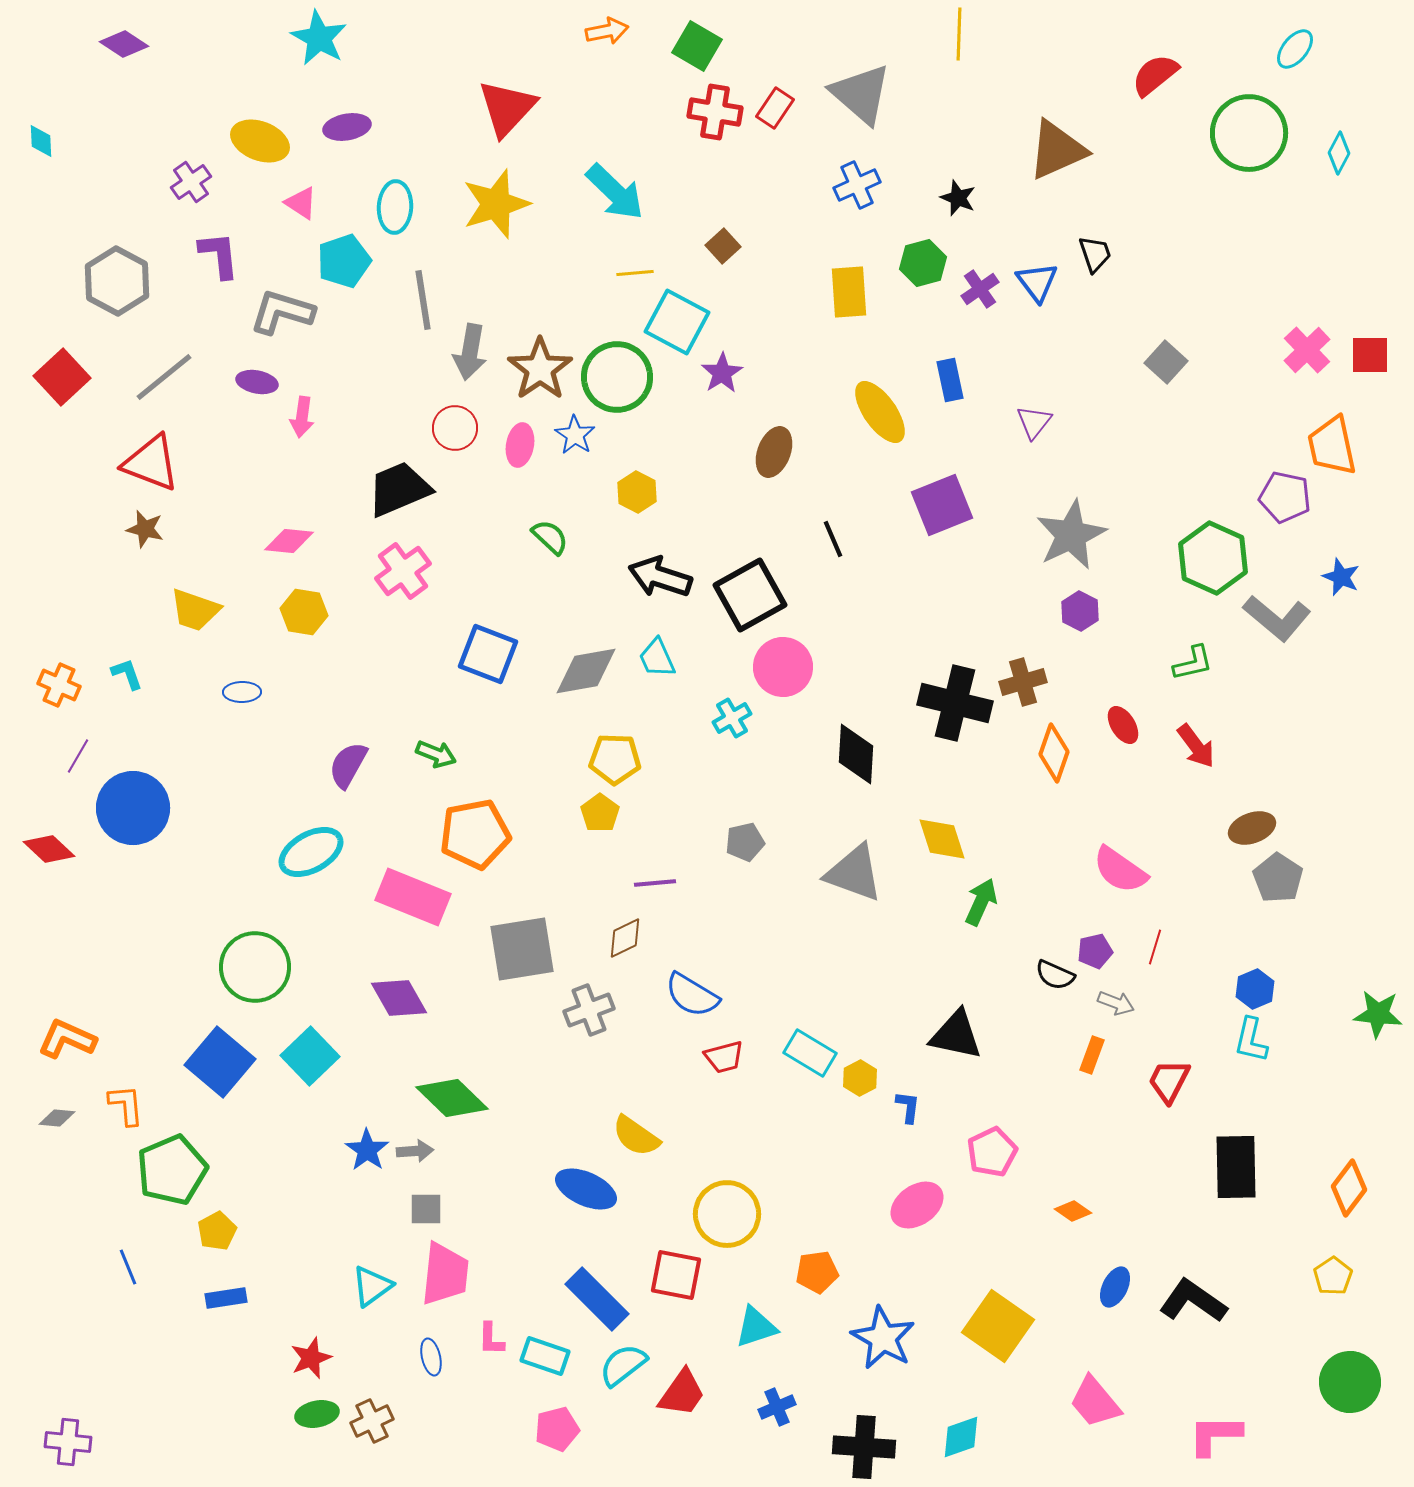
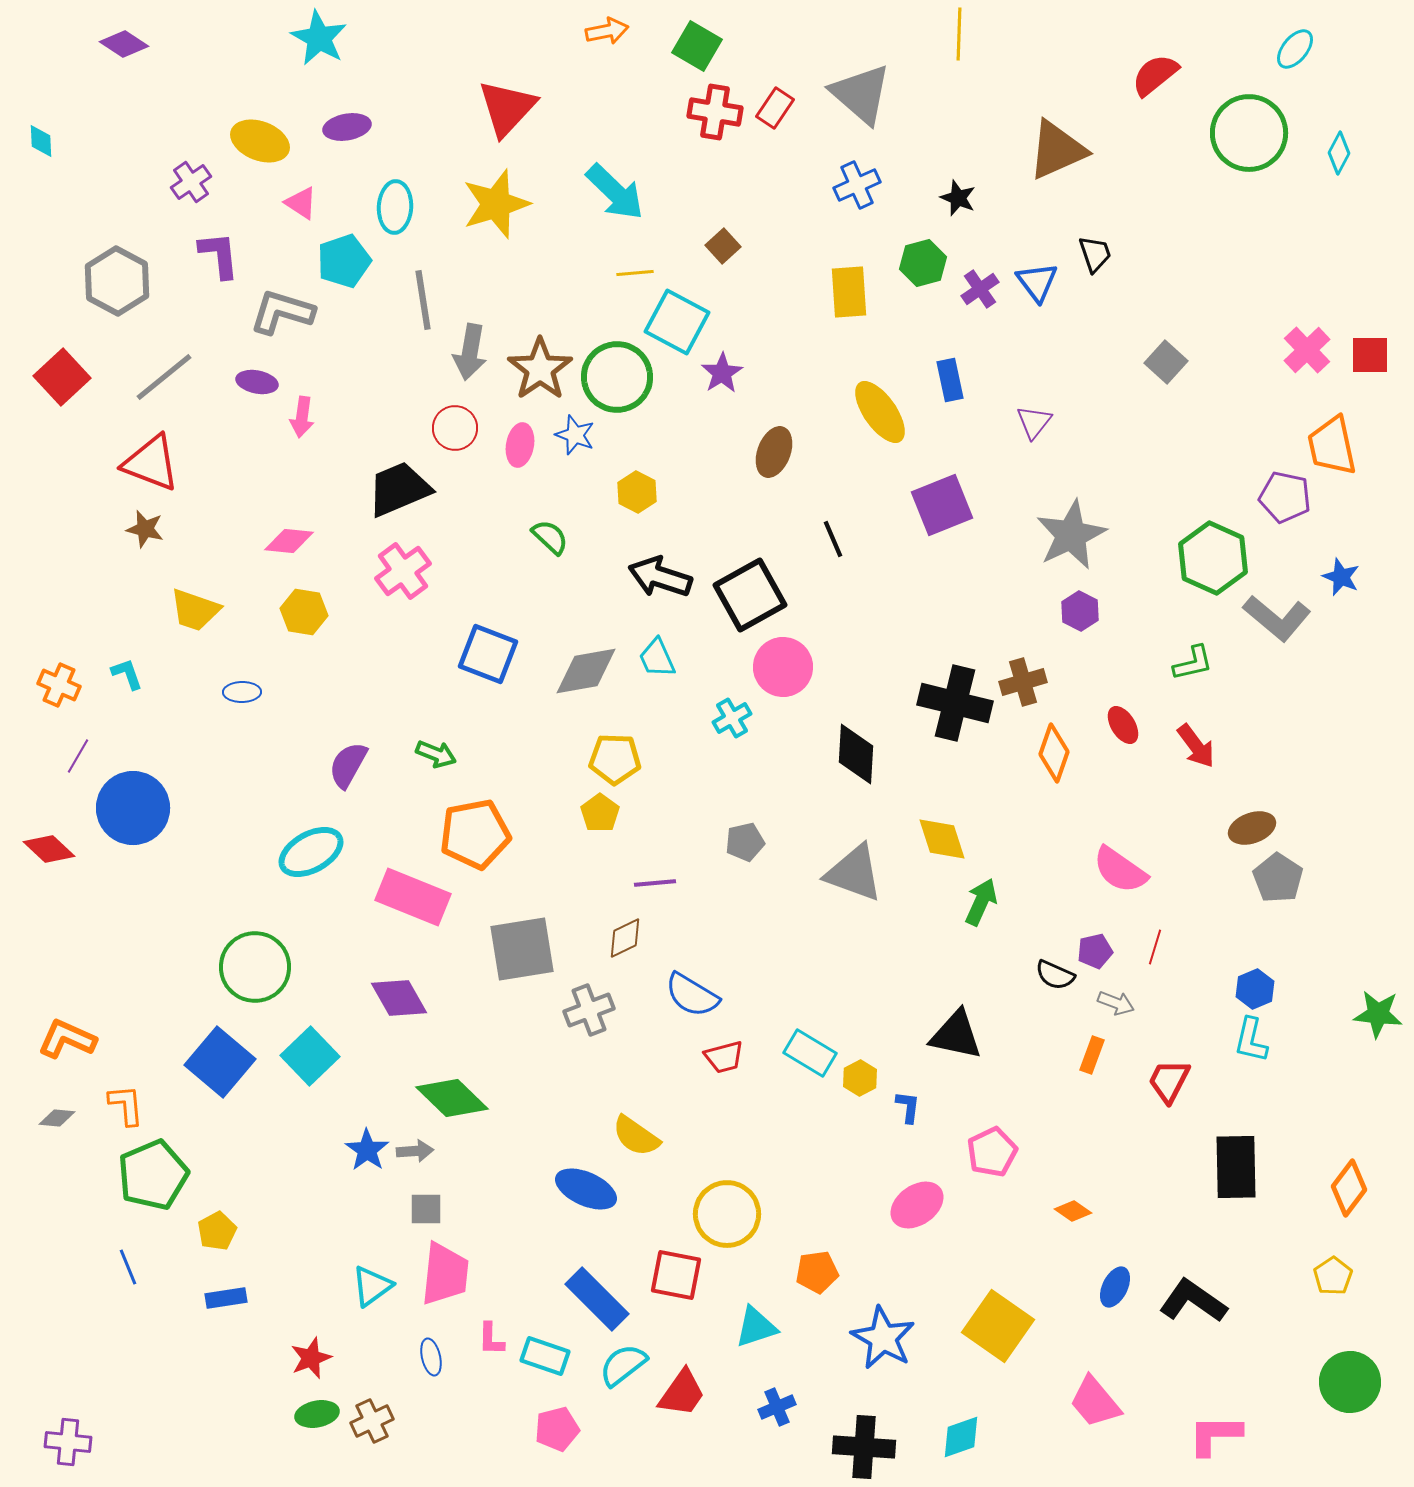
blue star at (575, 435): rotated 12 degrees counterclockwise
green pentagon at (172, 1170): moved 19 px left, 5 px down
